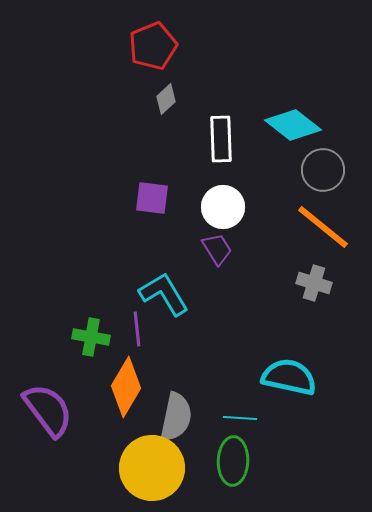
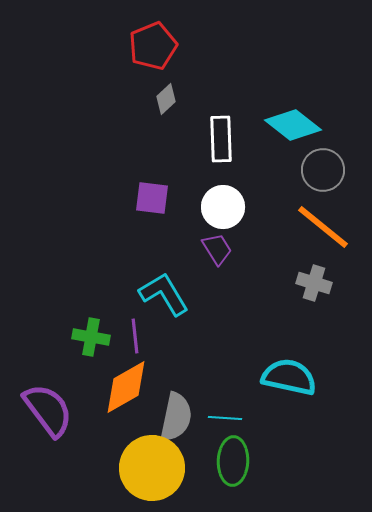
purple line: moved 2 px left, 7 px down
orange diamond: rotated 30 degrees clockwise
cyan line: moved 15 px left
